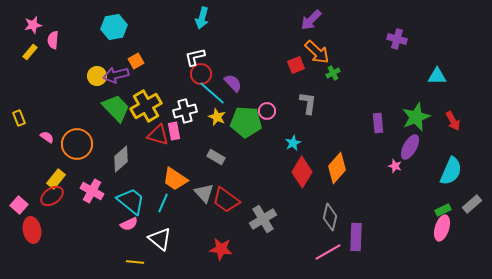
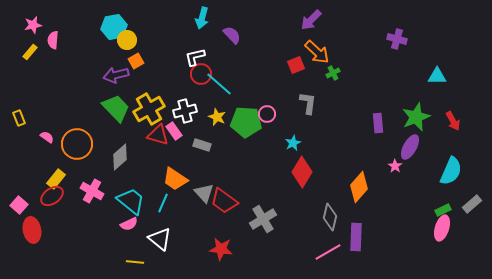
yellow circle at (97, 76): moved 30 px right, 36 px up
purple semicircle at (233, 83): moved 1 px left, 48 px up
cyan line at (212, 93): moved 7 px right, 9 px up
yellow cross at (146, 106): moved 3 px right, 3 px down
pink circle at (267, 111): moved 3 px down
pink rectangle at (174, 131): rotated 24 degrees counterclockwise
gray rectangle at (216, 157): moved 14 px left, 12 px up; rotated 12 degrees counterclockwise
gray diamond at (121, 159): moved 1 px left, 2 px up
pink star at (395, 166): rotated 16 degrees clockwise
orange diamond at (337, 168): moved 22 px right, 19 px down
red trapezoid at (226, 200): moved 2 px left, 1 px down
